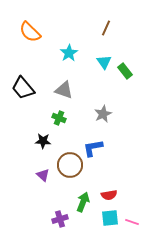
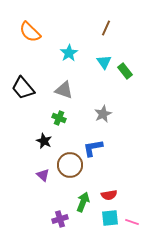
black star: moved 1 px right; rotated 21 degrees clockwise
